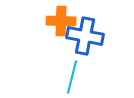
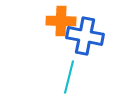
cyan line: moved 3 px left
